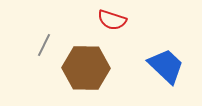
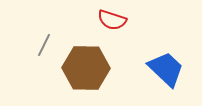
blue trapezoid: moved 3 px down
